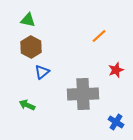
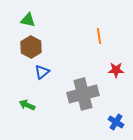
orange line: rotated 56 degrees counterclockwise
red star: rotated 21 degrees clockwise
gray cross: rotated 12 degrees counterclockwise
